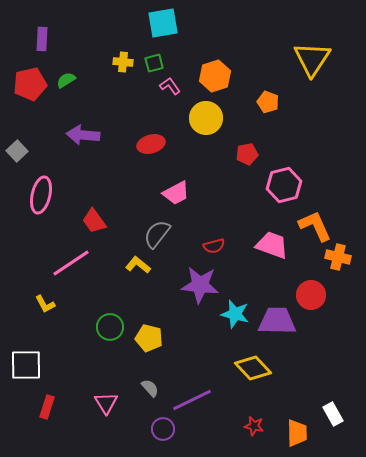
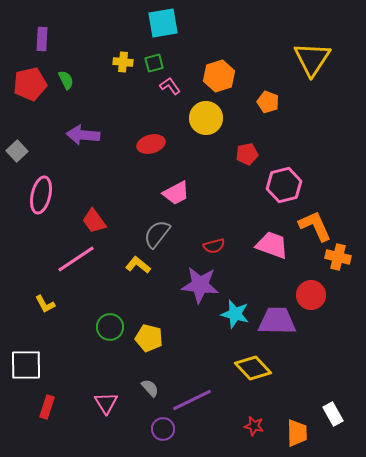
orange hexagon at (215, 76): moved 4 px right
green semicircle at (66, 80): rotated 96 degrees clockwise
pink line at (71, 263): moved 5 px right, 4 px up
